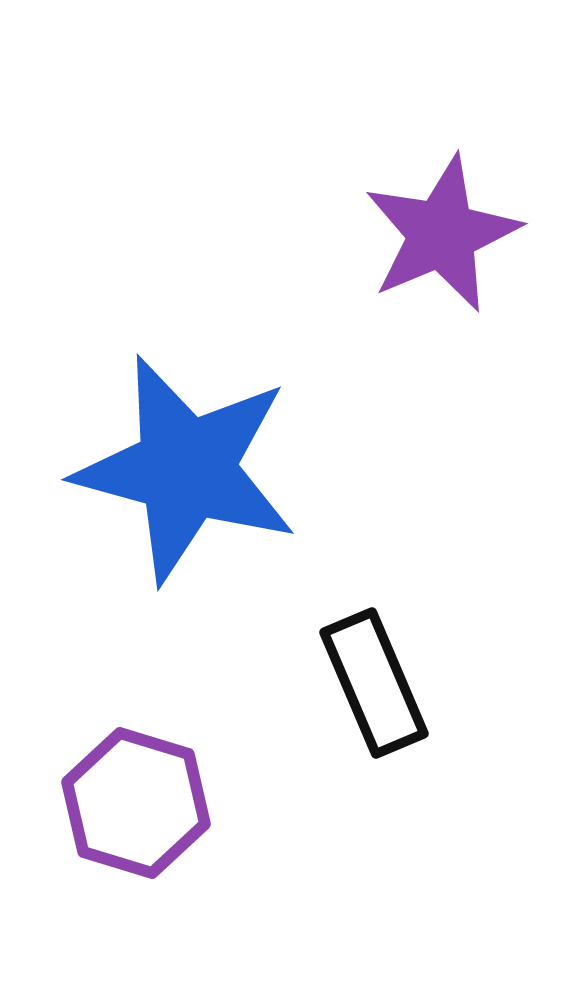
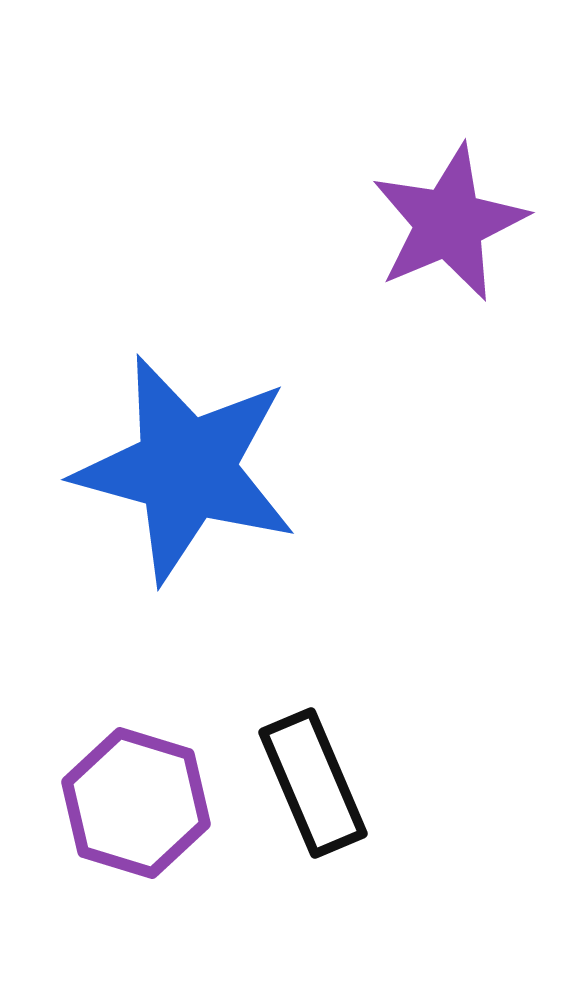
purple star: moved 7 px right, 11 px up
black rectangle: moved 61 px left, 100 px down
